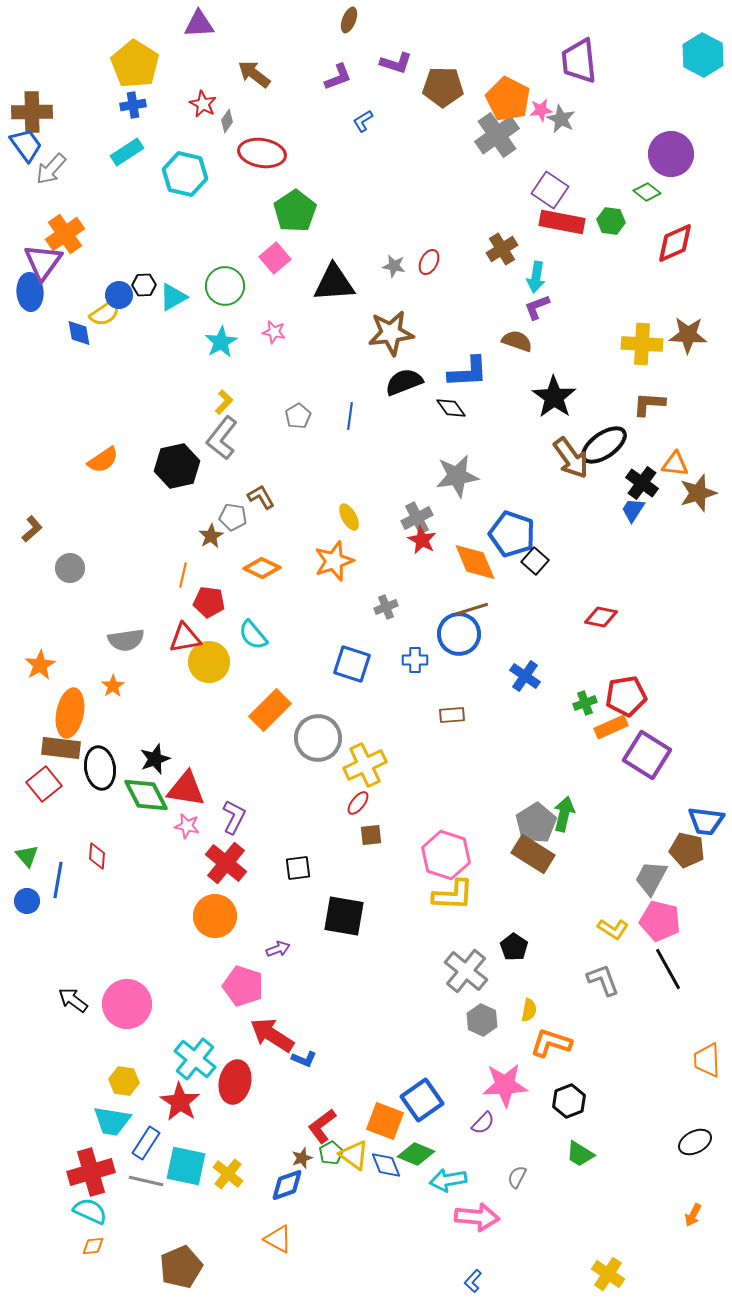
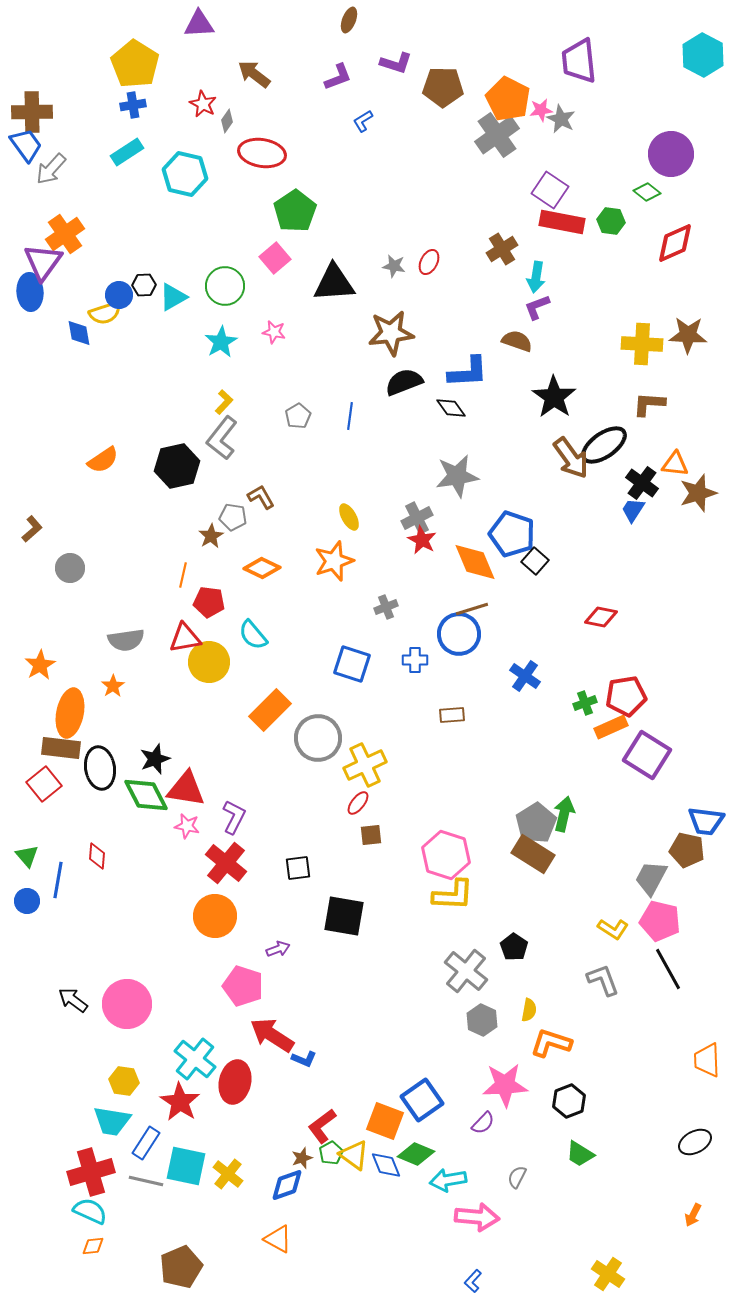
yellow semicircle at (105, 313): rotated 16 degrees clockwise
